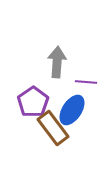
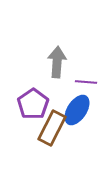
purple pentagon: moved 2 px down
blue ellipse: moved 5 px right
brown rectangle: moved 1 px left; rotated 64 degrees clockwise
